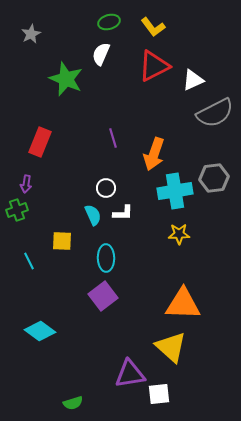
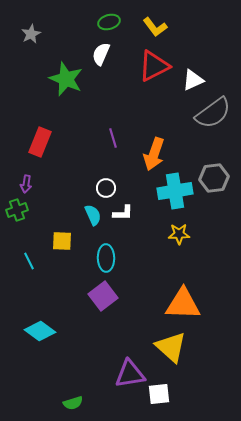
yellow L-shape: moved 2 px right
gray semicircle: moved 2 px left; rotated 9 degrees counterclockwise
